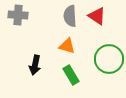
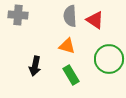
red triangle: moved 2 px left, 4 px down
black arrow: moved 1 px down
